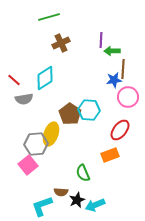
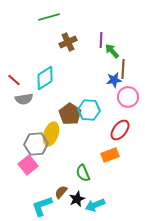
brown cross: moved 7 px right, 1 px up
green arrow: rotated 49 degrees clockwise
brown semicircle: rotated 128 degrees clockwise
black star: moved 1 px up
